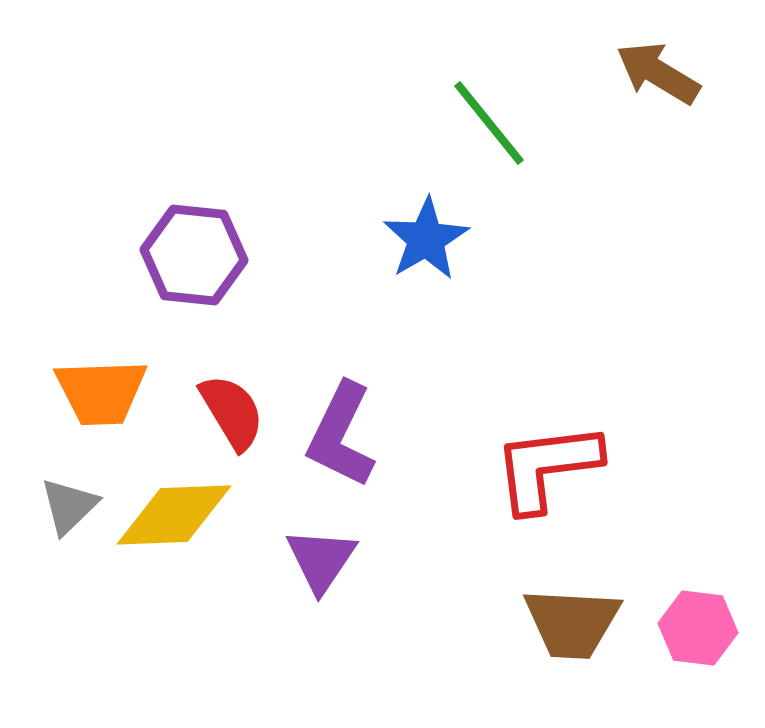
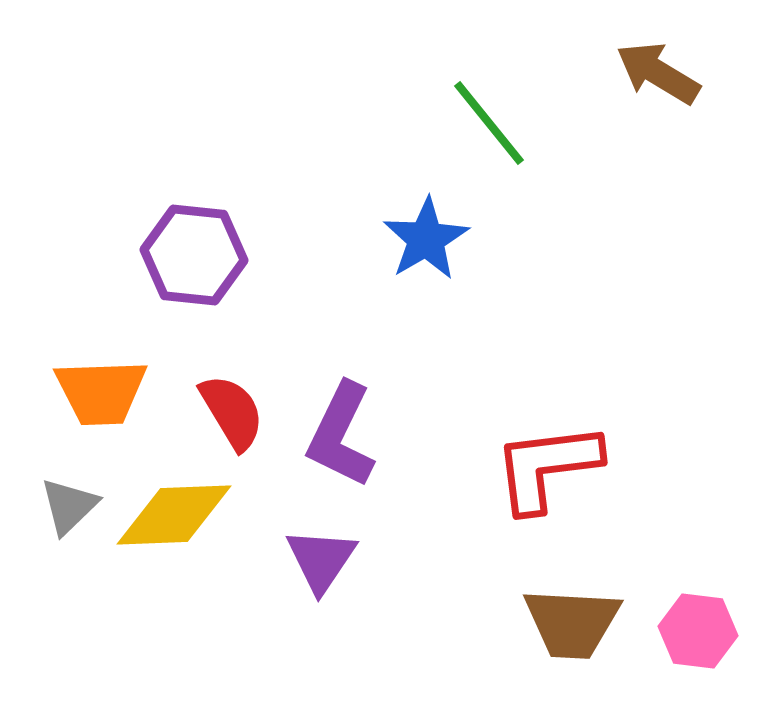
pink hexagon: moved 3 px down
